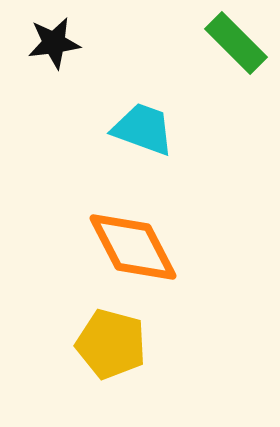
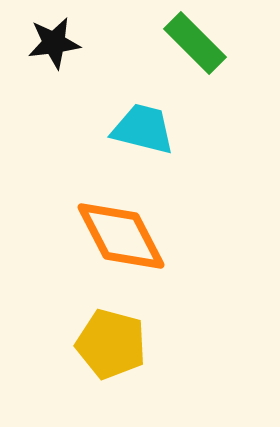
green rectangle: moved 41 px left
cyan trapezoid: rotated 6 degrees counterclockwise
orange diamond: moved 12 px left, 11 px up
